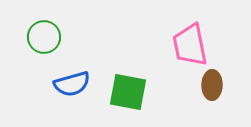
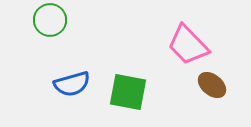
green circle: moved 6 px right, 17 px up
pink trapezoid: moved 2 px left; rotated 33 degrees counterclockwise
brown ellipse: rotated 52 degrees counterclockwise
